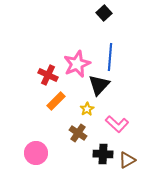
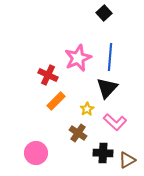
pink star: moved 1 px right, 6 px up
black triangle: moved 8 px right, 3 px down
pink L-shape: moved 2 px left, 2 px up
black cross: moved 1 px up
